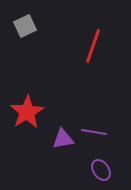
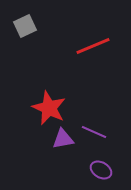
red line: rotated 48 degrees clockwise
red star: moved 22 px right, 4 px up; rotated 16 degrees counterclockwise
purple line: rotated 15 degrees clockwise
purple ellipse: rotated 25 degrees counterclockwise
